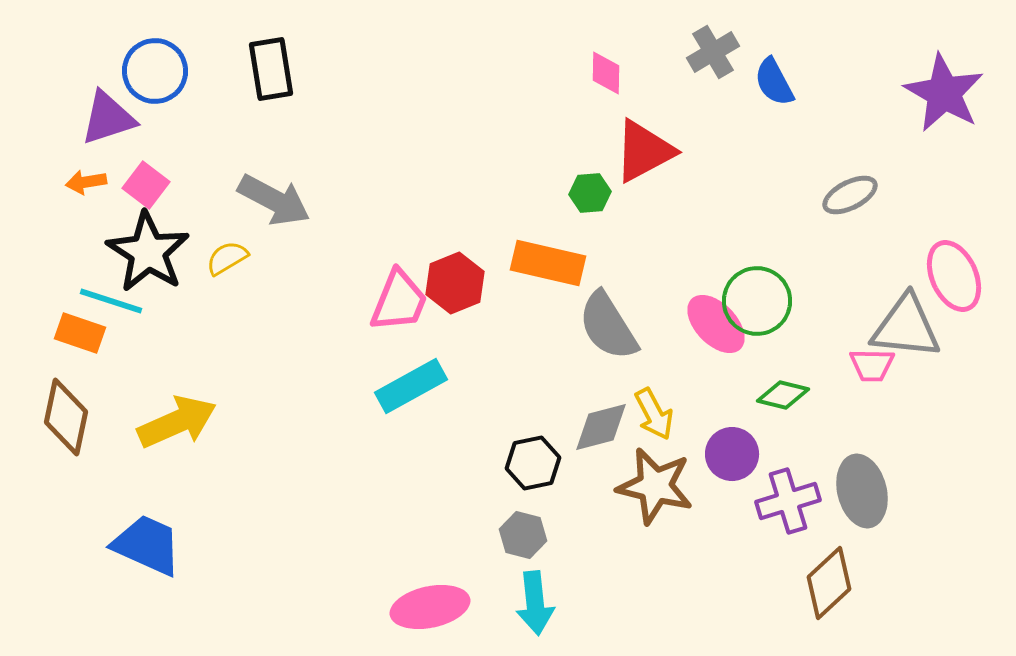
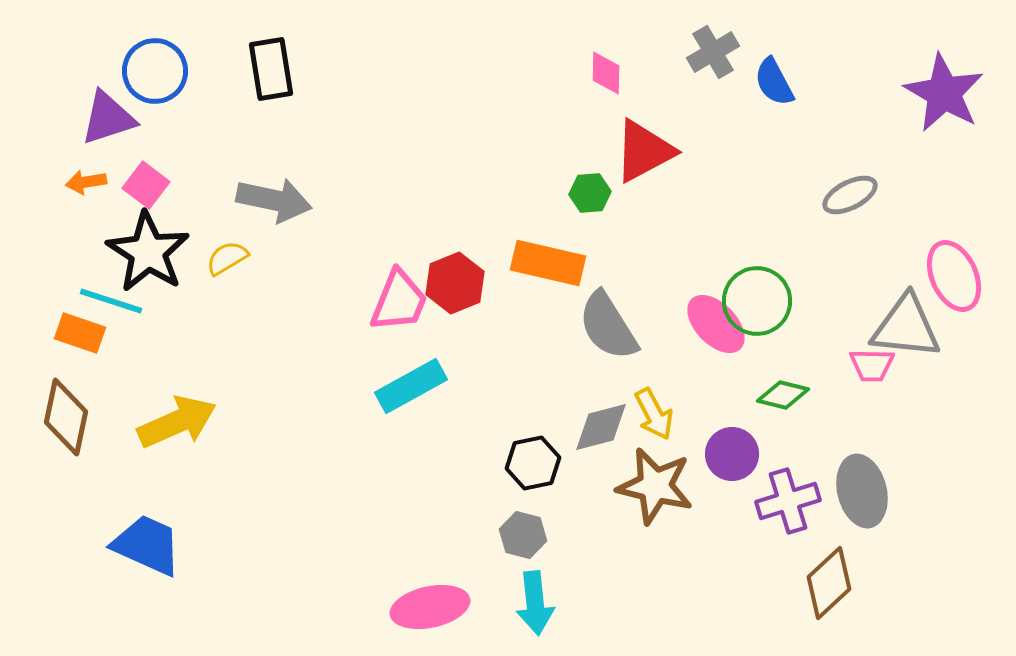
gray arrow at (274, 200): rotated 16 degrees counterclockwise
